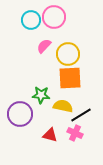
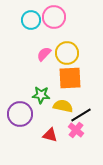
pink semicircle: moved 8 px down
yellow circle: moved 1 px left, 1 px up
pink cross: moved 1 px right, 3 px up; rotated 14 degrees clockwise
